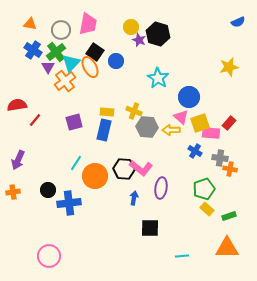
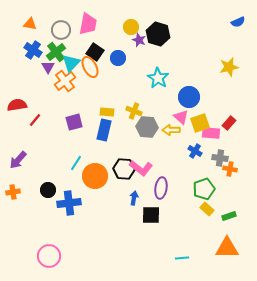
blue circle at (116, 61): moved 2 px right, 3 px up
purple arrow at (18, 160): rotated 18 degrees clockwise
black square at (150, 228): moved 1 px right, 13 px up
cyan line at (182, 256): moved 2 px down
